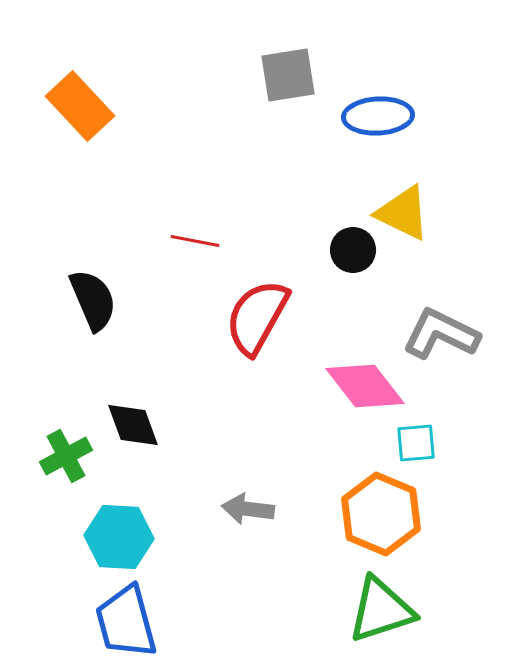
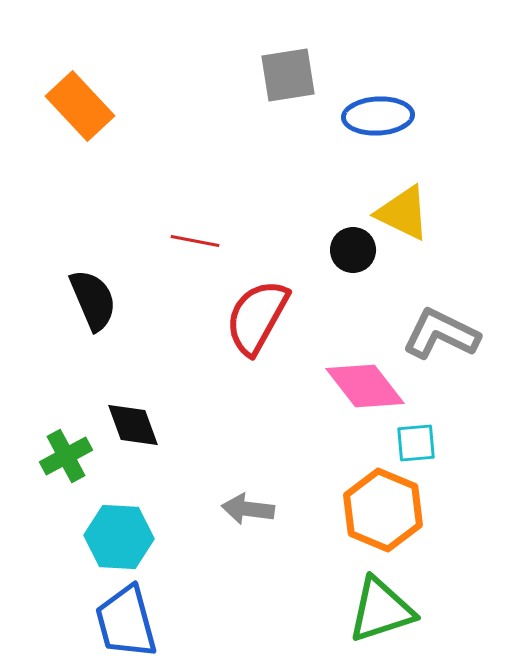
orange hexagon: moved 2 px right, 4 px up
